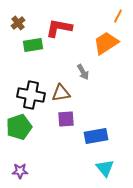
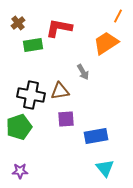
brown triangle: moved 1 px left, 2 px up
